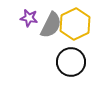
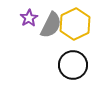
purple star: rotated 30 degrees clockwise
black circle: moved 2 px right, 3 px down
